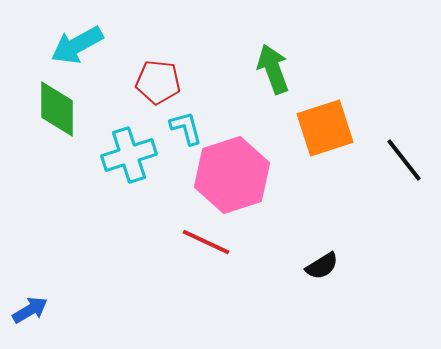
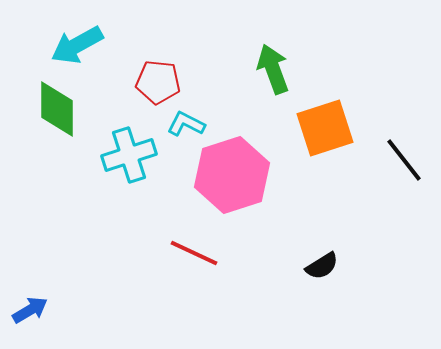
cyan L-shape: moved 4 px up; rotated 48 degrees counterclockwise
red line: moved 12 px left, 11 px down
